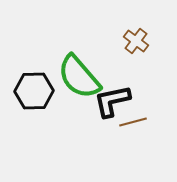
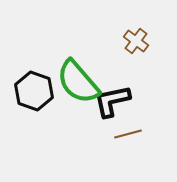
green semicircle: moved 1 px left, 5 px down
black hexagon: rotated 21 degrees clockwise
brown line: moved 5 px left, 12 px down
